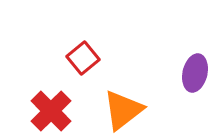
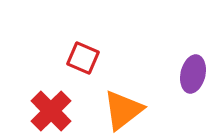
red square: rotated 28 degrees counterclockwise
purple ellipse: moved 2 px left, 1 px down
